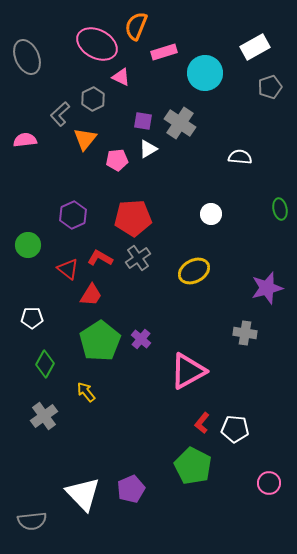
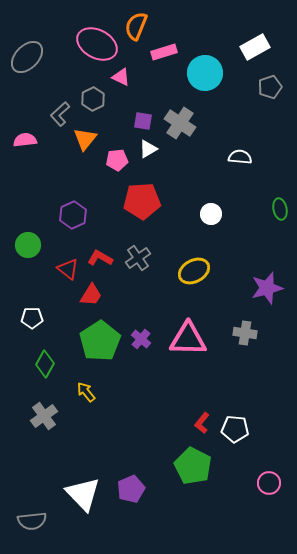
gray ellipse at (27, 57): rotated 68 degrees clockwise
red pentagon at (133, 218): moved 9 px right, 17 px up
pink triangle at (188, 371): moved 32 px up; rotated 30 degrees clockwise
